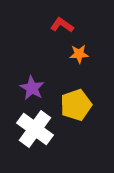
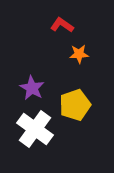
yellow pentagon: moved 1 px left
